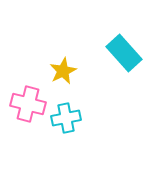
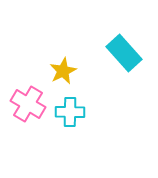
pink cross: rotated 16 degrees clockwise
cyan cross: moved 4 px right, 6 px up; rotated 12 degrees clockwise
